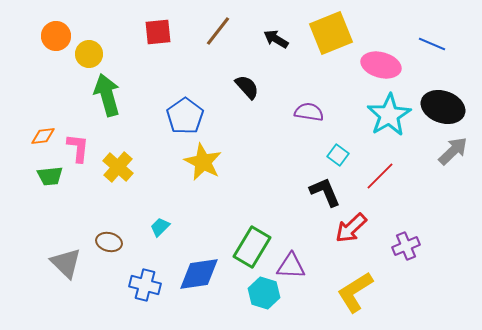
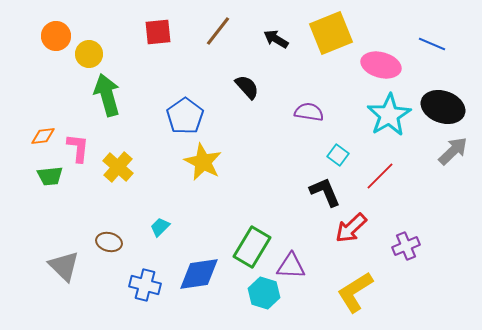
gray triangle: moved 2 px left, 3 px down
